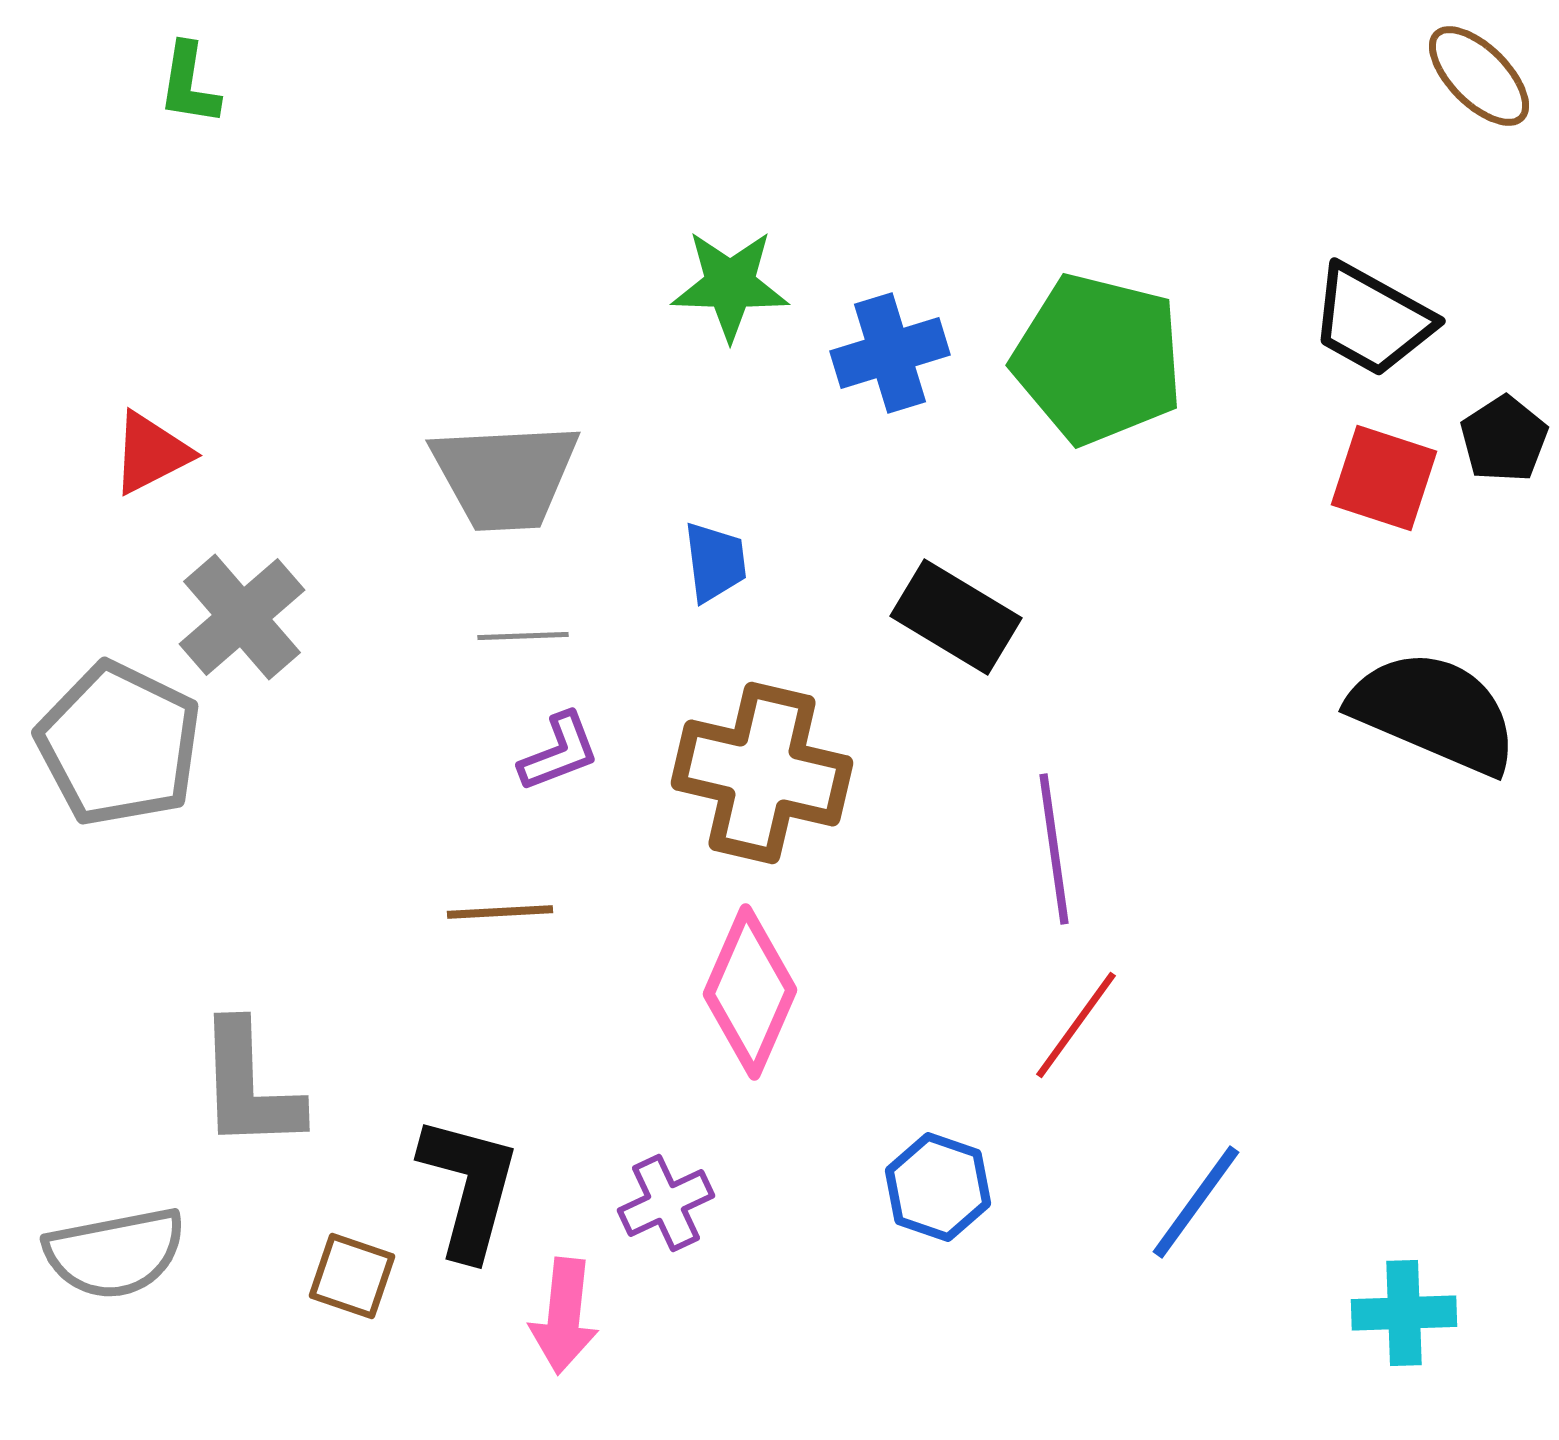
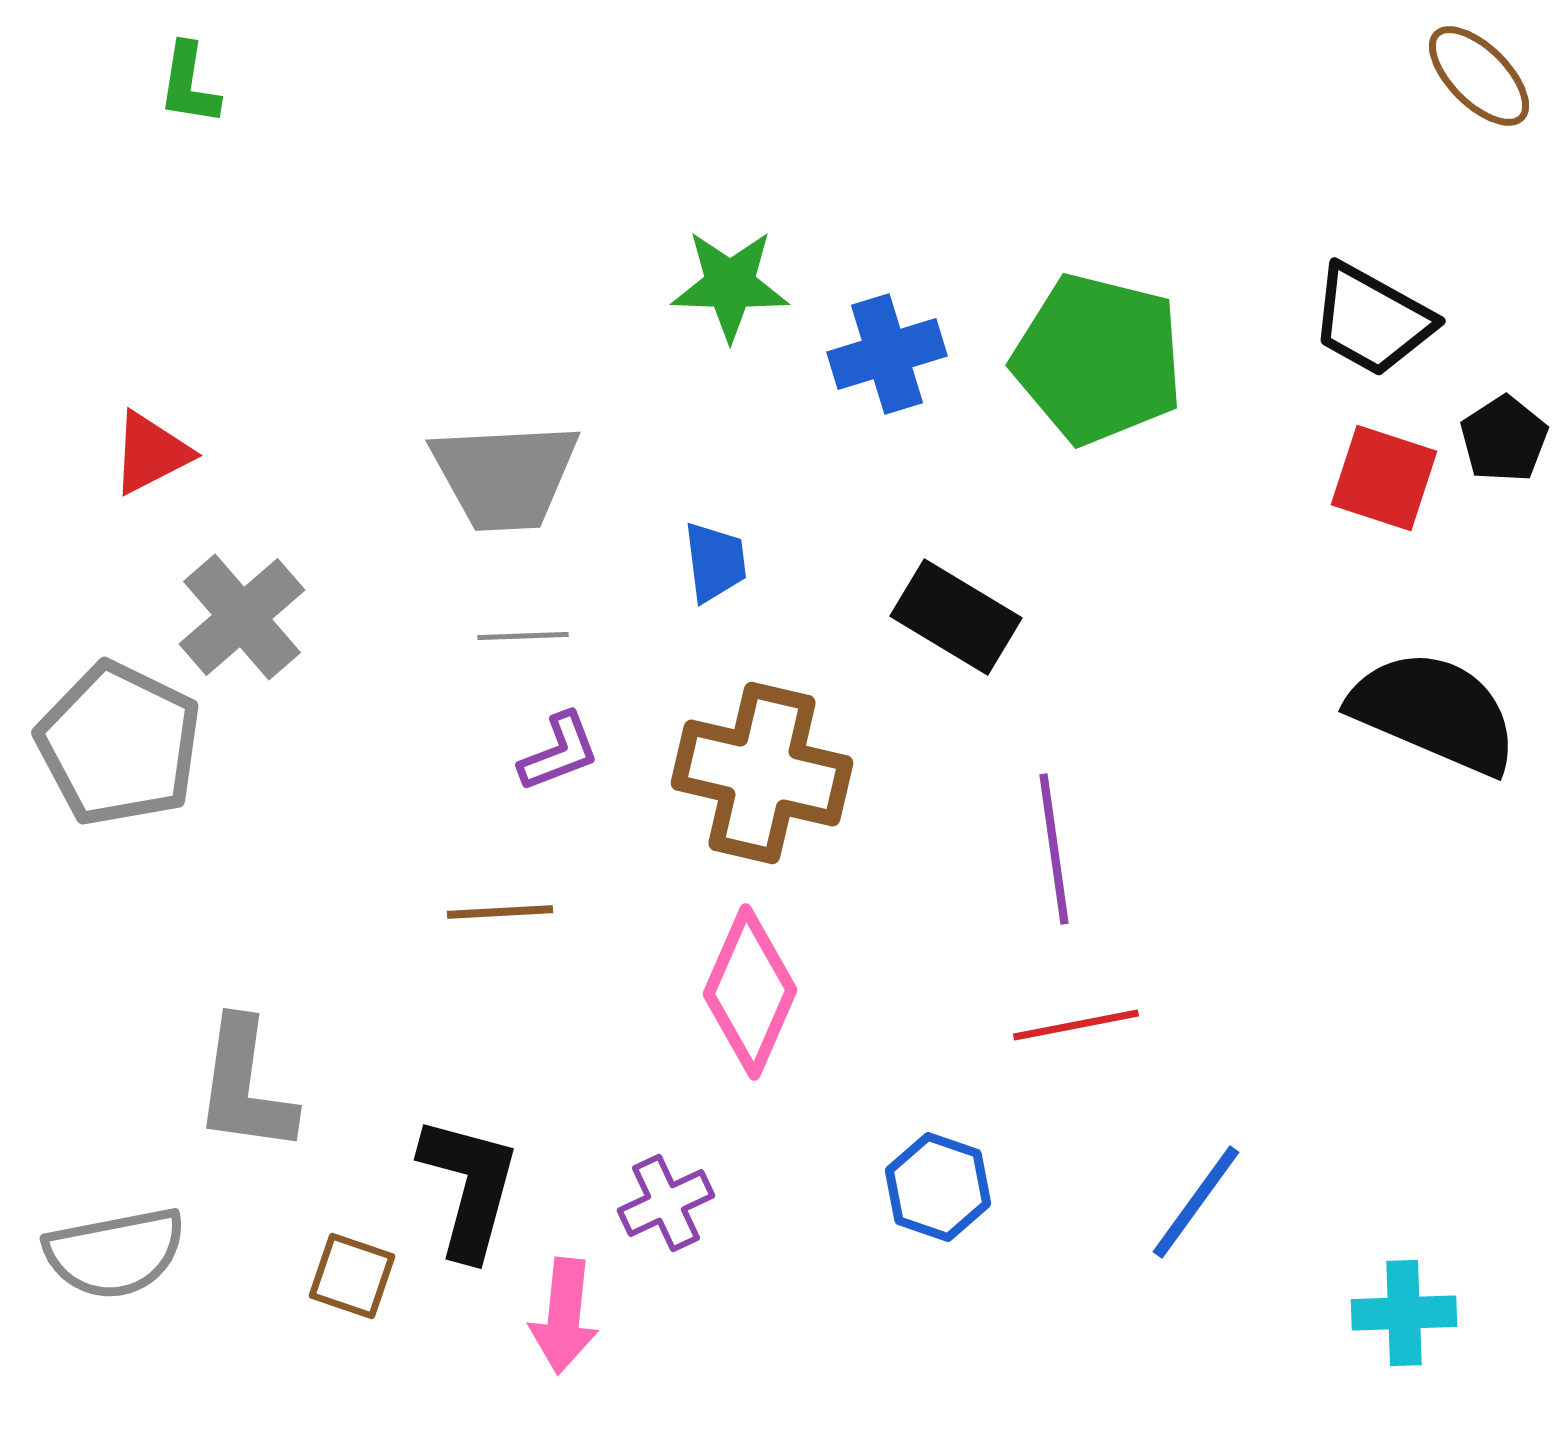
blue cross: moved 3 px left, 1 px down
red line: rotated 43 degrees clockwise
gray L-shape: moved 4 px left; rotated 10 degrees clockwise
